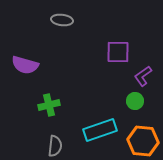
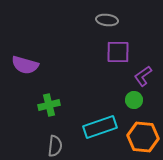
gray ellipse: moved 45 px right
green circle: moved 1 px left, 1 px up
cyan rectangle: moved 3 px up
orange hexagon: moved 4 px up
